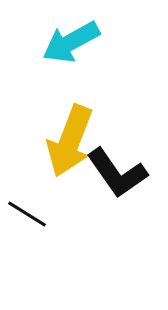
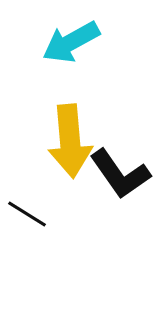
yellow arrow: rotated 26 degrees counterclockwise
black L-shape: moved 3 px right, 1 px down
